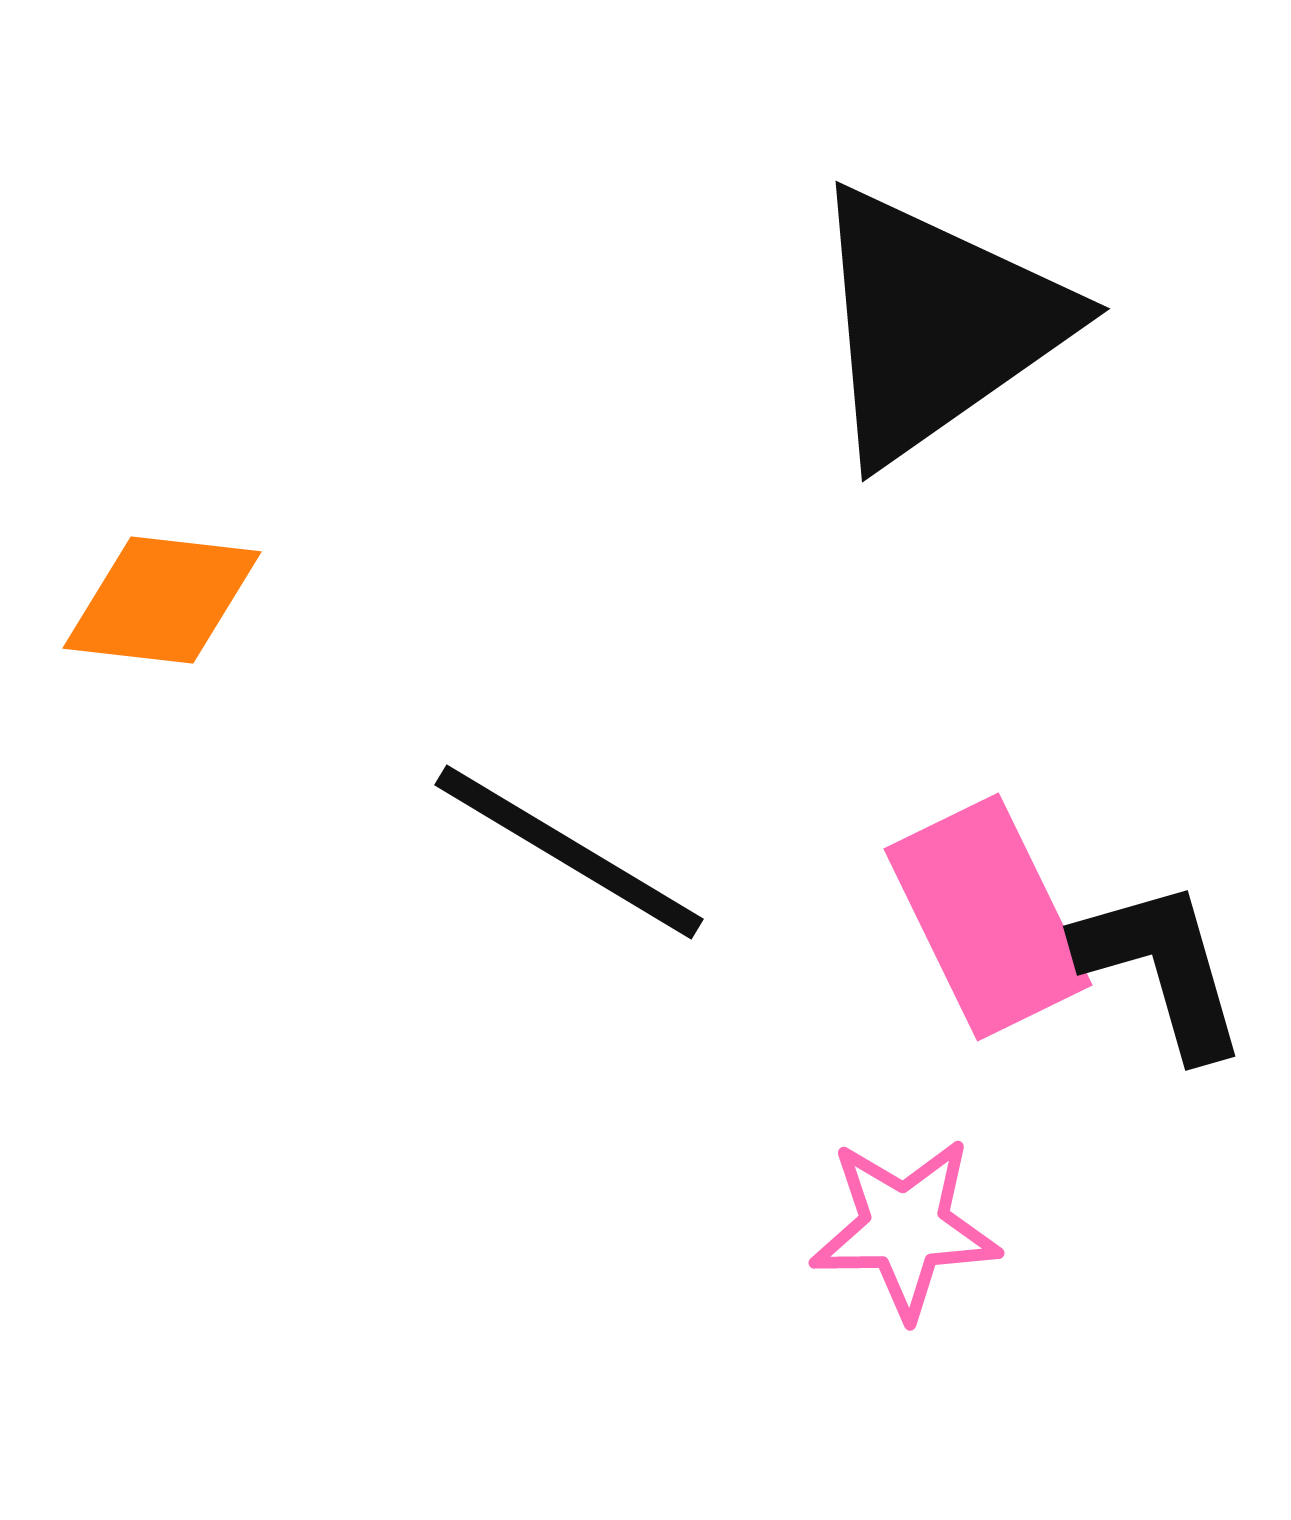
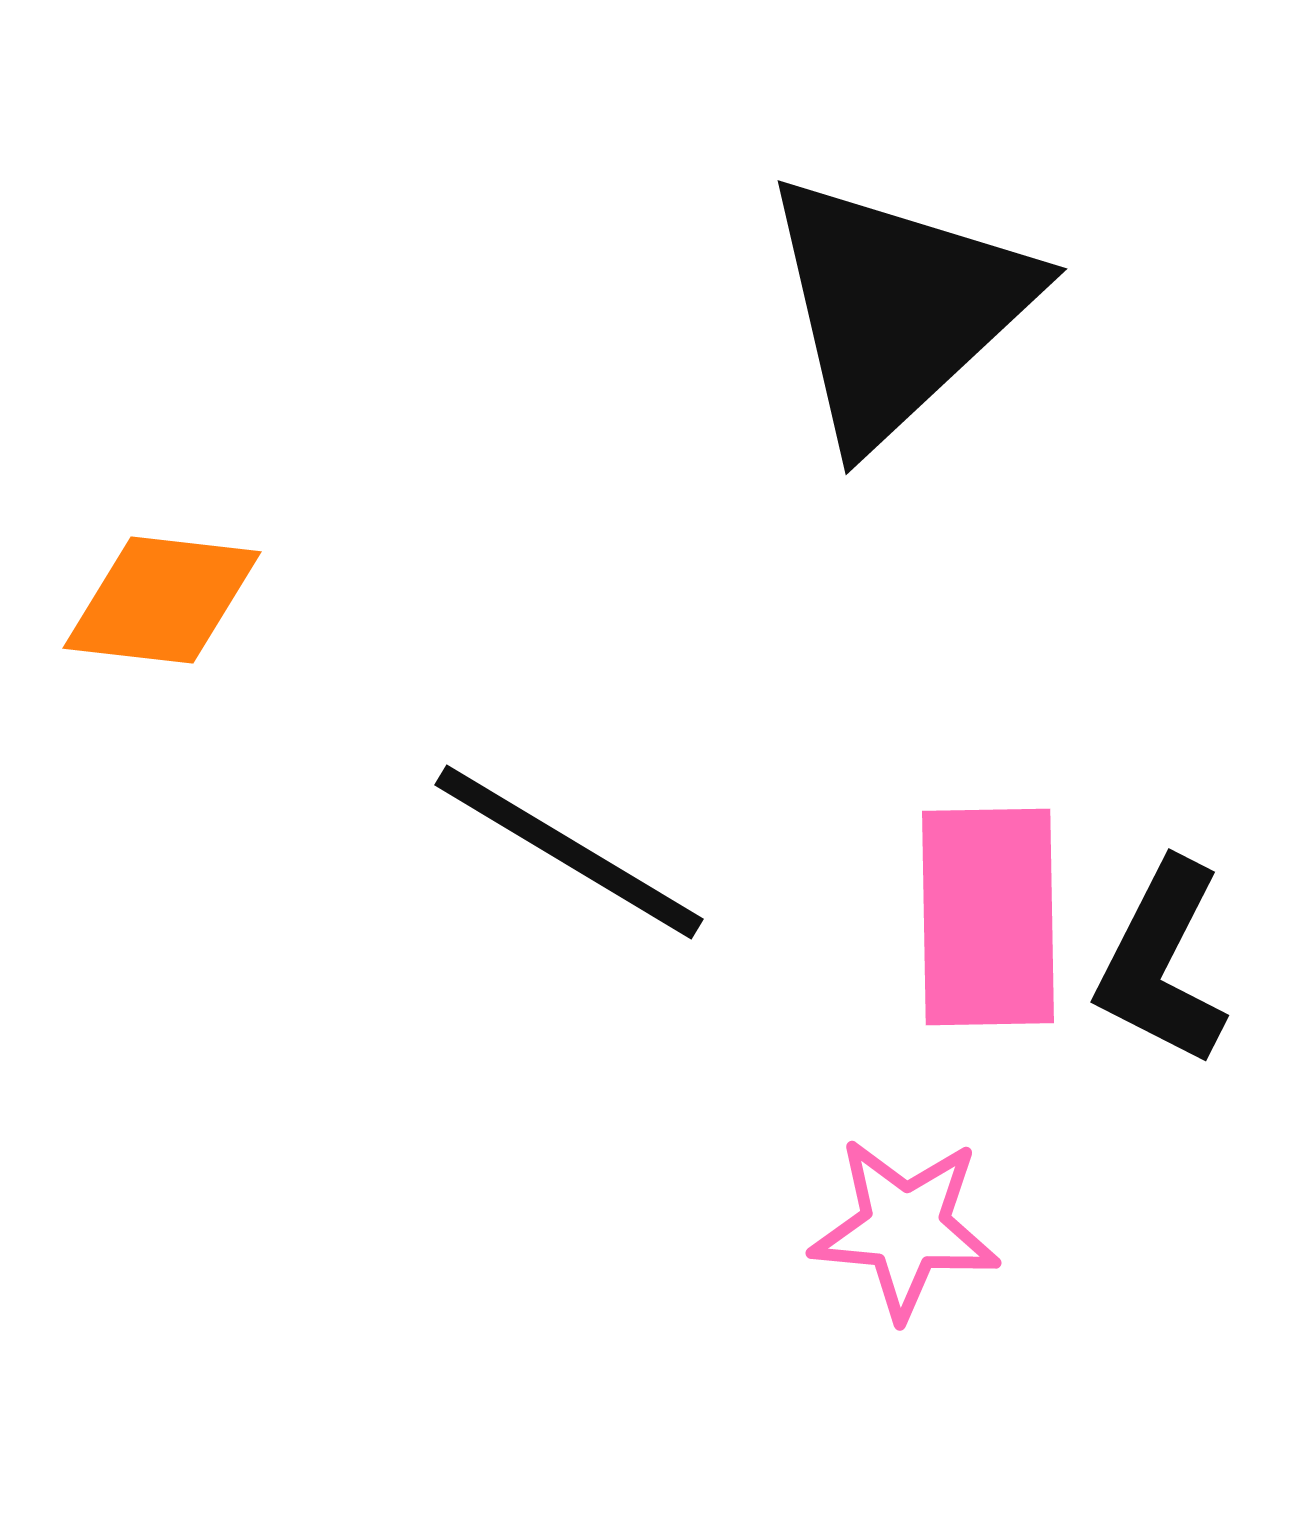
black triangle: moved 39 px left, 16 px up; rotated 8 degrees counterclockwise
pink rectangle: rotated 25 degrees clockwise
black L-shape: moved 5 px up; rotated 137 degrees counterclockwise
pink star: rotated 6 degrees clockwise
